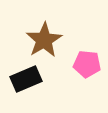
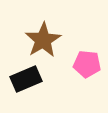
brown star: moved 1 px left
